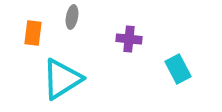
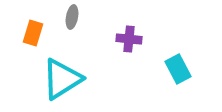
orange rectangle: rotated 10 degrees clockwise
